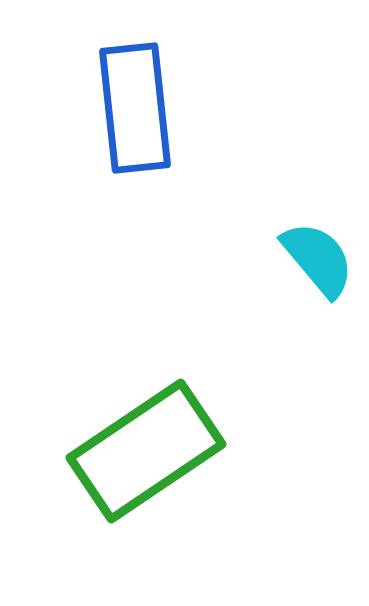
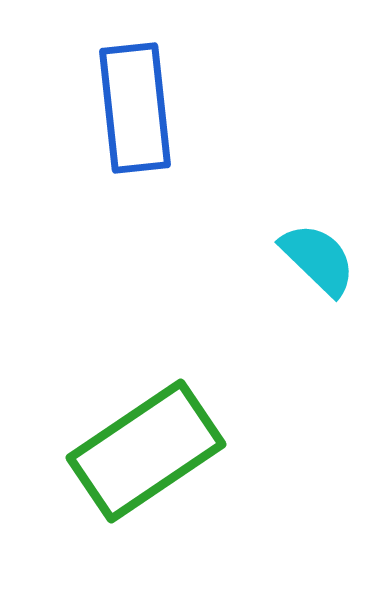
cyan semicircle: rotated 6 degrees counterclockwise
